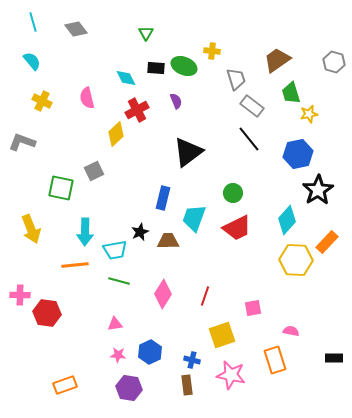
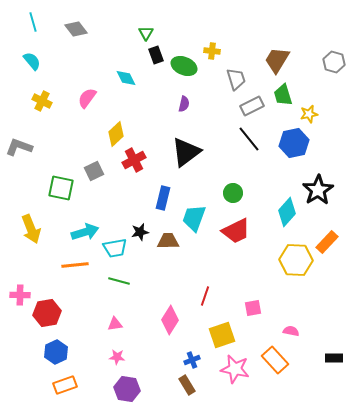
brown trapezoid at (277, 60): rotated 24 degrees counterclockwise
black rectangle at (156, 68): moved 13 px up; rotated 66 degrees clockwise
green trapezoid at (291, 93): moved 8 px left, 2 px down
pink semicircle at (87, 98): rotated 50 degrees clockwise
purple semicircle at (176, 101): moved 8 px right, 3 px down; rotated 35 degrees clockwise
gray rectangle at (252, 106): rotated 65 degrees counterclockwise
red cross at (137, 110): moved 3 px left, 50 px down
gray L-shape at (22, 142): moved 3 px left, 5 px down
black triangle at (188, 152): moved 2 px left
blue hexagon at (298, 154): moved 4 px left, 11 px up
cyan diamond at (287, 220): moved 8 px up
red trapezoid at (237, 228): moved 1 px left, 3 px down
cyan arrow at (85, 232): rotated 108 degrees counterclockwise
black star at (140, 232): rotated 12 degrees clockwise
cyan trapezoid at (115, 250): moved 2 px up
pink diamond at (163, 294): moved 7 px right, 26 px down
red hexagon at (47, 313): rotated 16 degrees counterclockwise
blue hexagon at (150, 352): moved 94 px left
pink star at (118, 355): moved 1 px left, 2 px down
blue cross at (192, 360): rotated 35 degrees counterclockwise
orange rectangle at (275, 360): rotated 24 degrees counterclockwise
pink star at (231, 375): moved 4 px right, 6 px up
brown rectangle at (187, 385): rotated 24 degrees counterclockwise
purple hexagon at (129, 388): moved 2 px left, 1 px down
